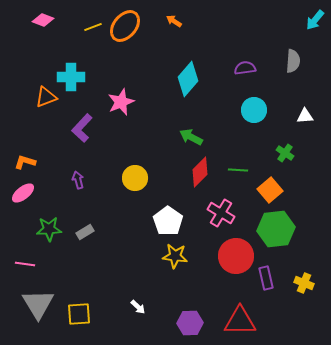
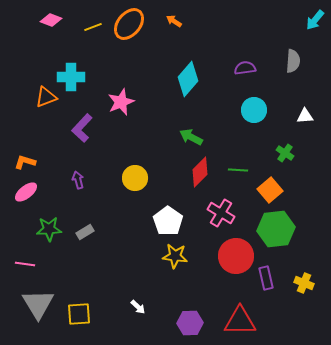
pink diamond: moved 8 px right
orange ellipse: moved 4 px right, 2 px up
pink ellipse: moved 3 px right, 1 px up
